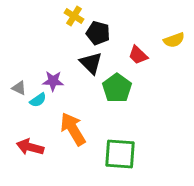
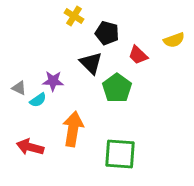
black pentagon: moved 9 px right
orange arrow: rotated 40 degrees clockwise
